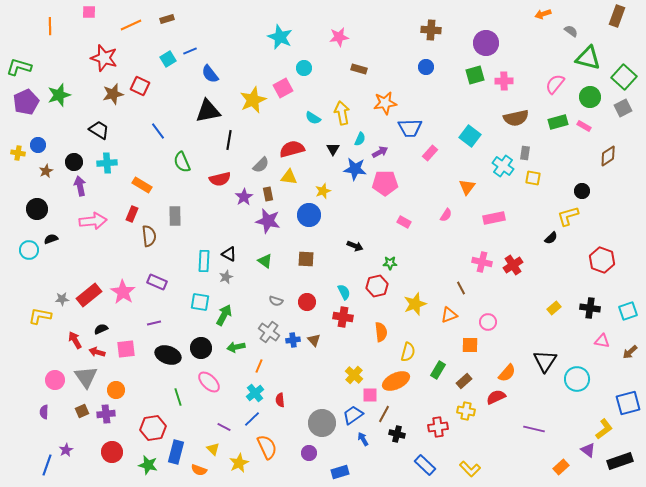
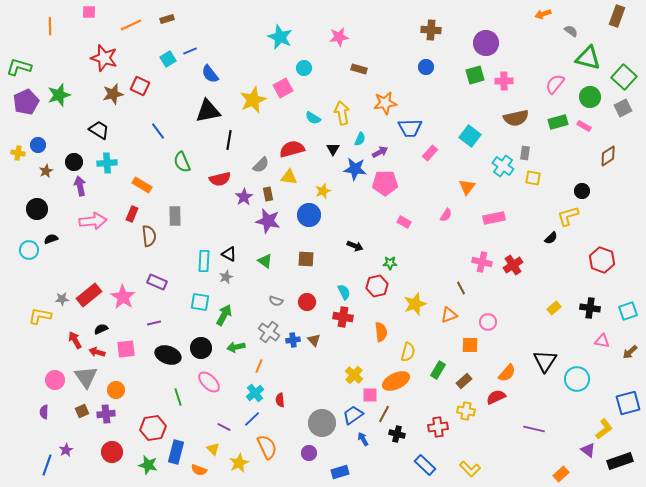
pink star at (123, 292): moved 5 px down
orange rectangle at (561, 467): moved 7 px down
